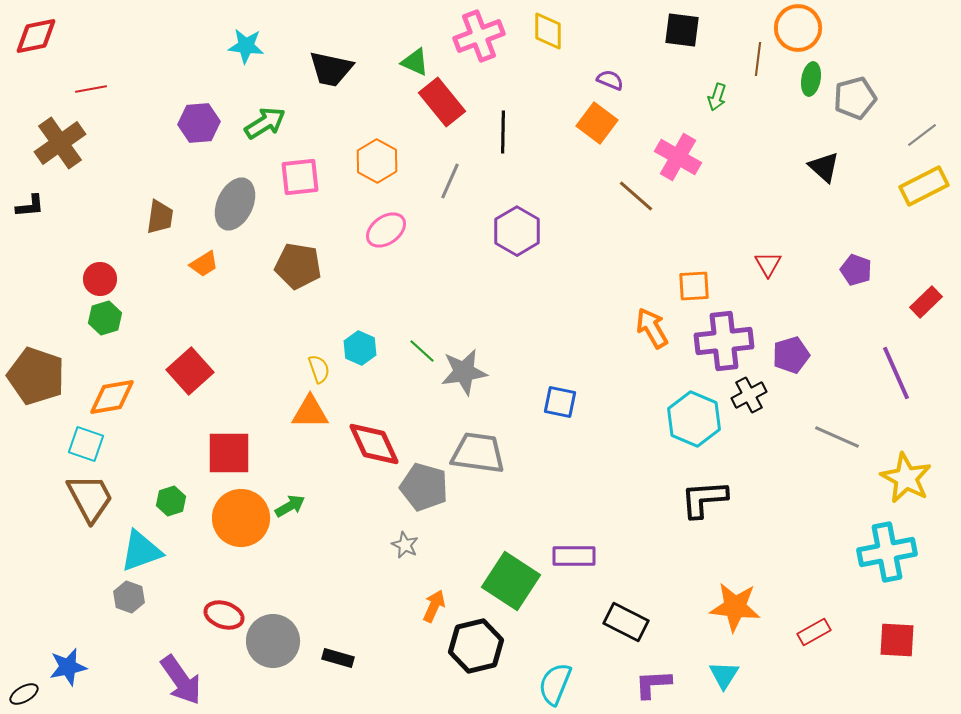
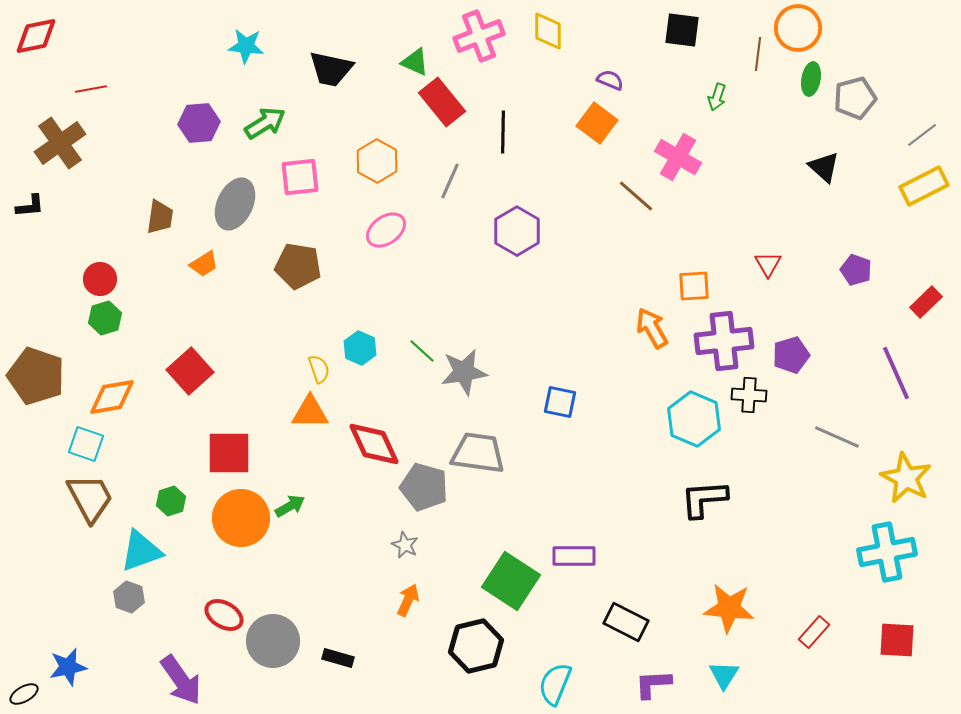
brown line at (758, 59): moved 5 px up
black cross at (749, 395): rotated 32 degrees clockwise
orange arrow at (434, 606): moved 26 px left, 6 px up
orange star at (735, 607): moved 6 px left, 1 px down
red ellipse at (224, 615): rotated 12 degrees clockwise
red rectangle at (814, 632): rotated 20 degrees counterclockwise
